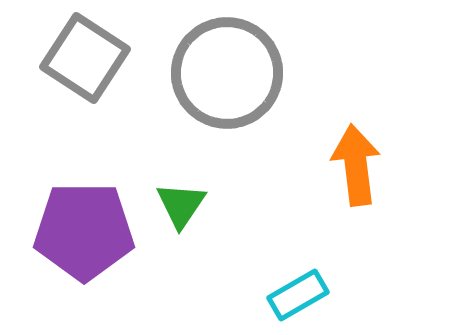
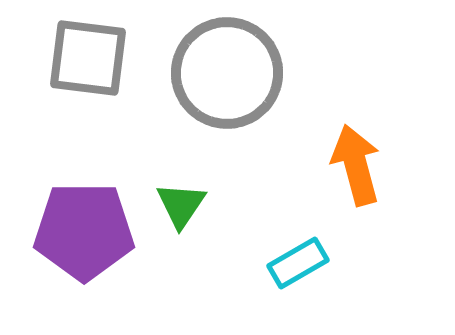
gray square: moved 3 px right; rotated 26 degrees counterclockwise
orange arrow: rotated 8 degrees counterclockwise
cyan rectangle: moved 32 px up
